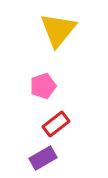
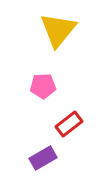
pink pentagon: rotated 15 degrees clockwise
red rectangle: moved 13 px right
